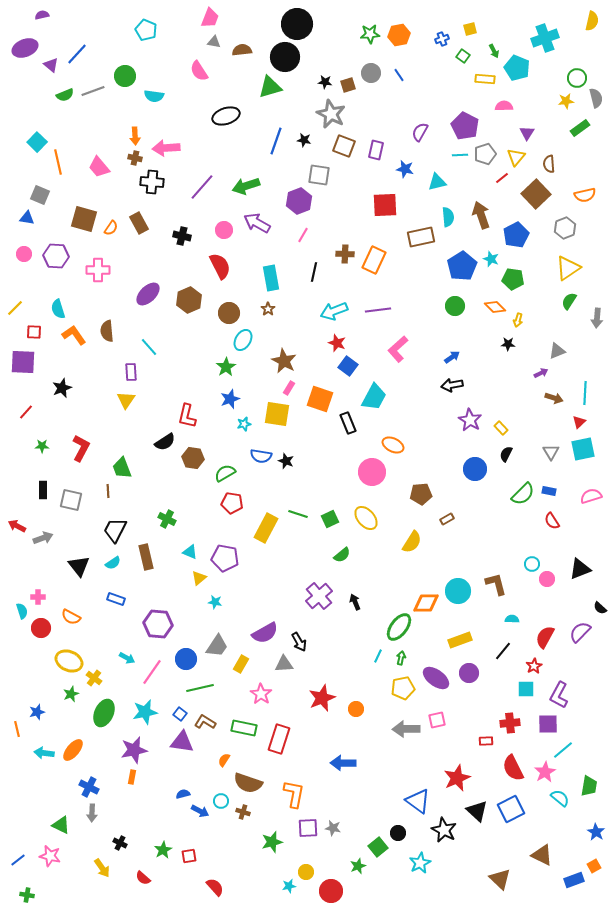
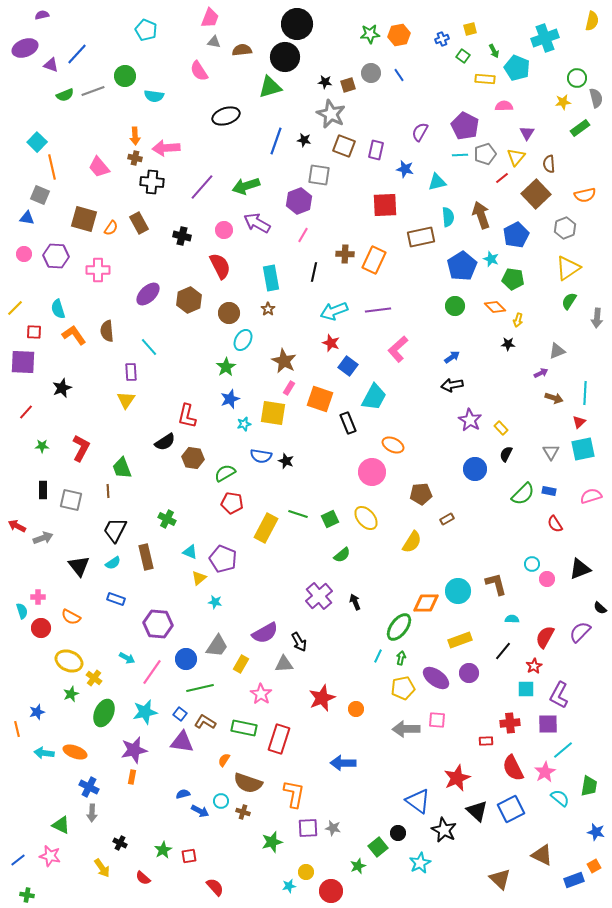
purple triangle at (51, 65): rotated 21 degrees counterclockwise
yellow star at (566, 101): moved 3 px left, 1 px down
orange line at (58, 162): moved 6 px left, 5 px down
red star at (337, 343): moved 6 px left
yellow square at (277, 414): moved 4 px left, 1 px up
red semicircle at (552, 521): moved 3 px right, 3 px down
purple pentagon at (225, 558): moved 2 px left, 1 px down; rotated 12 degrees clockwise
pink square at (437, 720): rotated 18 degrees clockwise
orange ellipse at (73, 750): moved 2 px right, 2 px down; rotated 70 degrees clockwise
blue star at (596, 832): rotated 18 degrees counterclockwise
